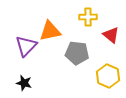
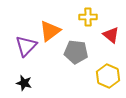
orange triangle: rotated 25 degrees counterclockwise
gray pentagon: moved 1 px left, 1 px up
